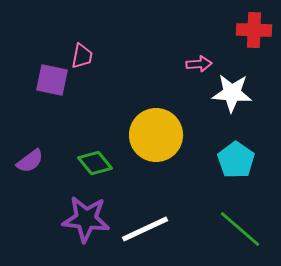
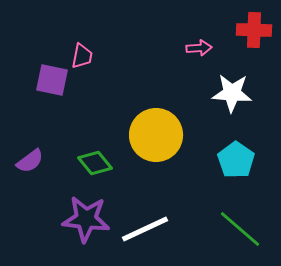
pink arrow: moved 16 px up
